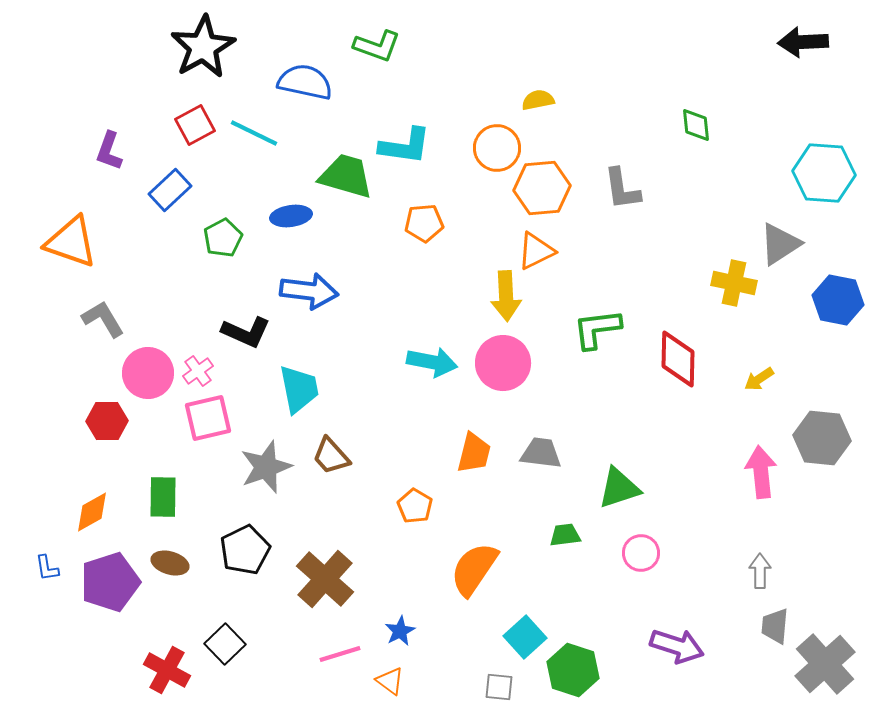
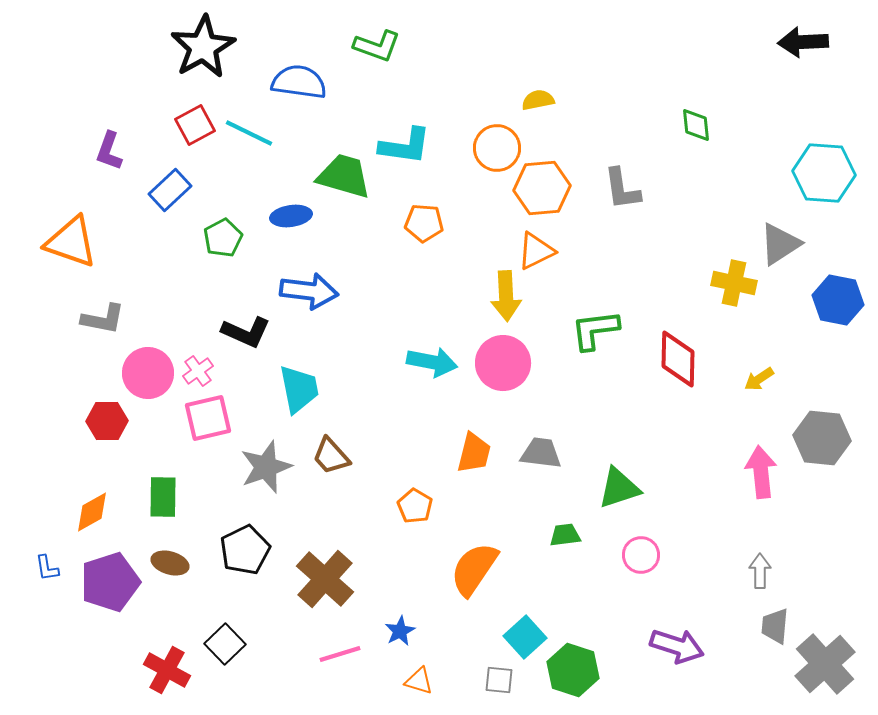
blue semicircle at (305, 82): moved 6 px left; rotated 4 degrees counterclockwise
cyan line at (254, 133): moved 5 px left
green trapezoid at (346, 176): moved 2 px left
orange pentagon at (424, 223): rotated 9 degrees clockwise
gray L-shape at (103, 319): rotated 132 degrees clockwise
green L-shape at (597, 329): moved 2 px left, 1 px down
pink circle at (641, 553): moved 2 px down
orange triangle at (390, 681): moved 29 px right; rotated 20 degrees counterclockwise
gray square at (499, 687): moved 7 px up
